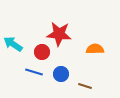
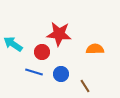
brown line: rotated 40 degrees clockwise
